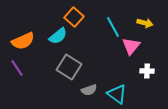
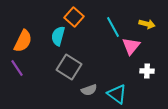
yellow arrow: moved 2 px right, 1 px down
cyan semicircle: rotated 144 degrees clockwise
orange semicircle: rotated 40 degrees counterclockwise
